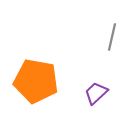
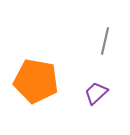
gray line: moved 7 px left, 4 px down
